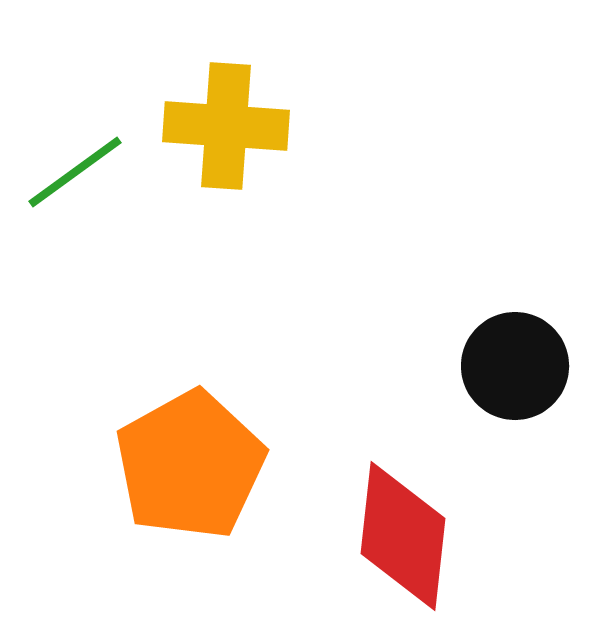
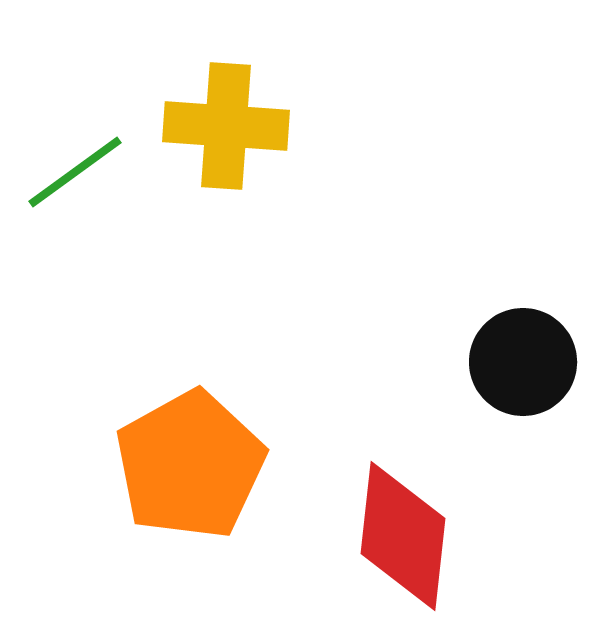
black circle: moved 8 px right, 4 px up
